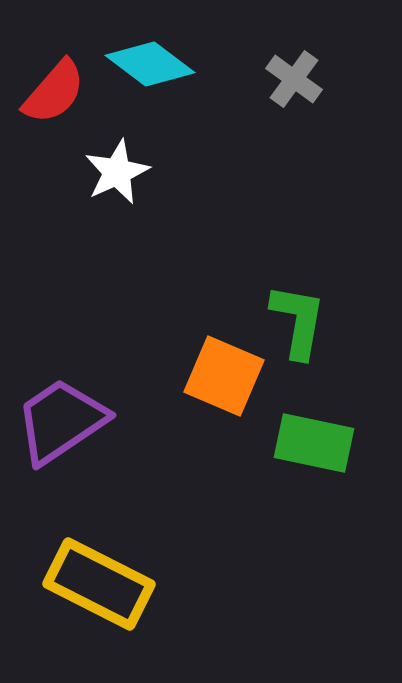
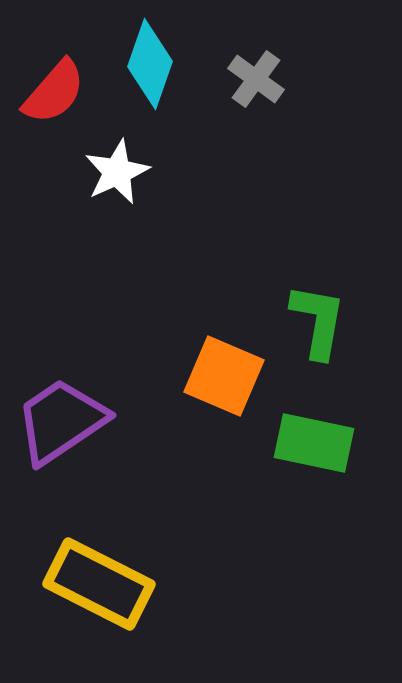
cyan diamond: rotated 72 degrees clockwise
gray cross: moved 38 px left
green L-shape: moved 20 px right
